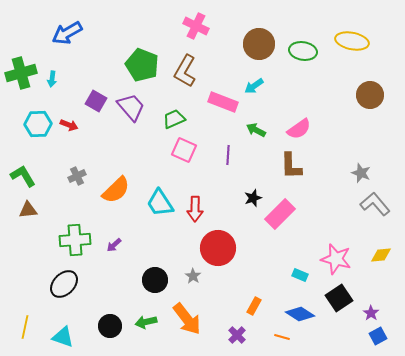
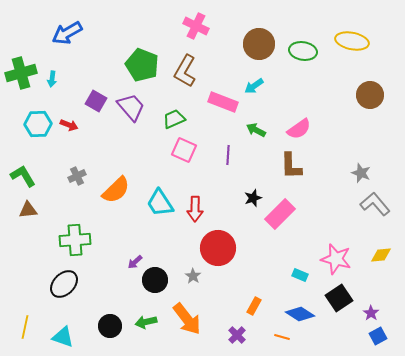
purple arrow at (114, 245): moved 21 px right, 17 px down
